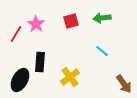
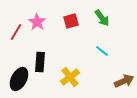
green arrow: rotated 120 degrees counterclockwise
pink star: moved 1 px right, 2 px up
red line: moved 2 px up
black ellipse: moved 1 px left, 1 px up
brown arrow: moved 3 px up; rotated 78 degrees counterclockwise
